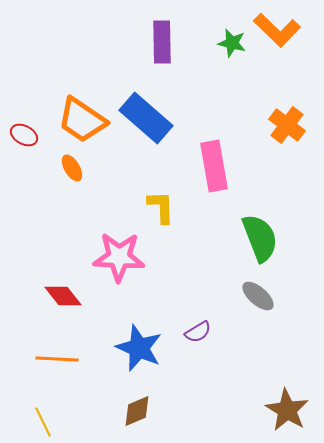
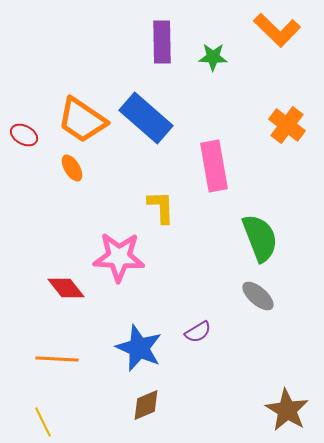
green star: moved 19 px left, 14 px down; rotated 12 degrees counterclockwise
red diamond: moved 3 px right, 8 px up
brown diamond: moved 9 px right, 6 px up
